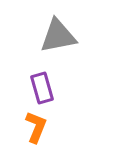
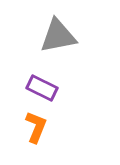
purple rectangle: rotated 48 degrees counterclockwise
